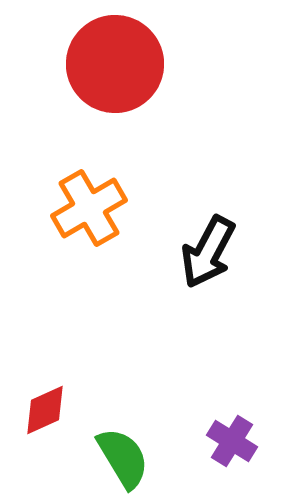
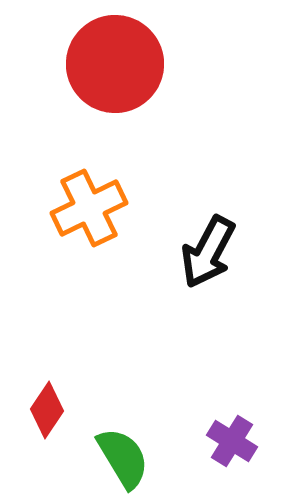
orange cross: rotated 4 degrees clockwise
red diamond: moved 2 px right; rotated 32 degrees counterclockwise
